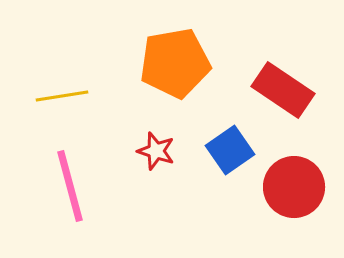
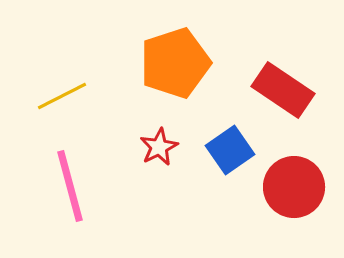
orange pentagon: rotated 8 degrees counterclockwise
yellow line: rotated 18 degrees counterclockwise
red star: moved 3 px right, 4 px up; rotated 27 degrees clockwise
